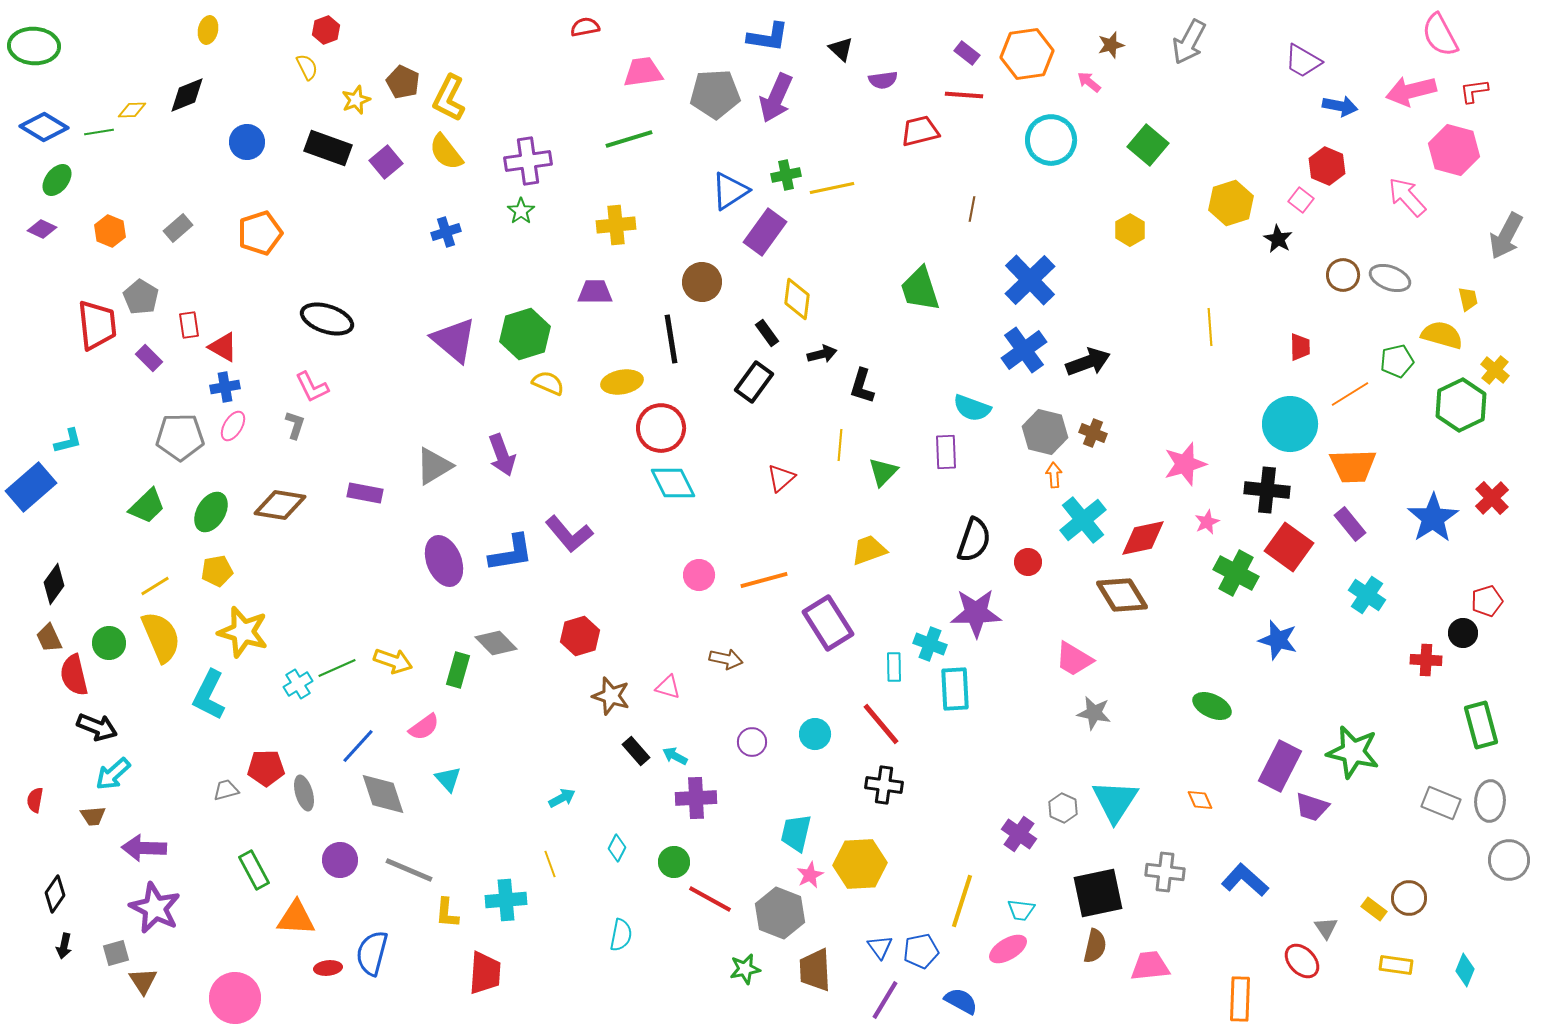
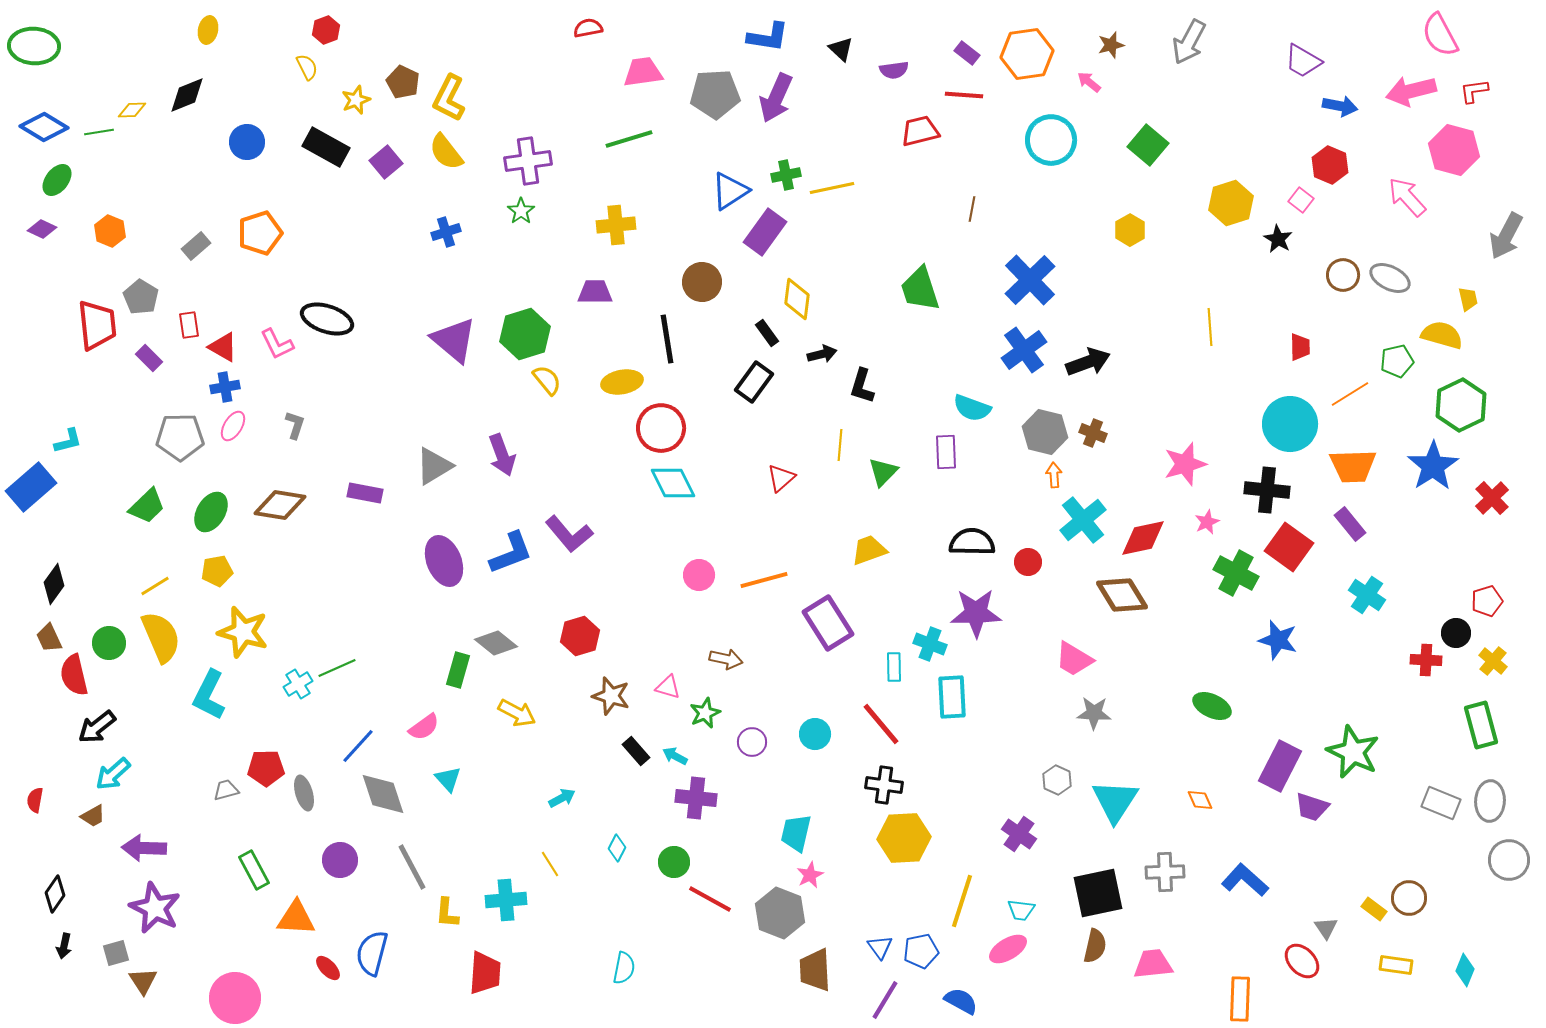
red semicircle at (585, 27): moved 3 px right, 1 px down
purple semicircle at (883, 80): moved 11 px right, 10 px up
black rectangle at (328, 148): moved 2 px left, 1 px up; rotated 9 degrees clockwise
red hexagon at (1327, 166): moved 3 px right, 1 px up
gray rectangle at (178, 228): moved 18 px right, 18 px down
gray ellipse at (1390, 278): rotated 6 degrees clockwise
black line at (671, 339): moved 4 px left
yellow cross at (1495, 370): moved 2 px left, 291 px down
yellow semicircle at (548, 383): moved 1 px left, 3 px up; rotated 28 degrees clockwise
pink L-shape at (312, 387): moved 35 px left, 43 px up
blue star at (1433, 518): moved 52 px up
black semicircle at (974, 540): moved 2 px left, 2 px down; rotated 108 degrees counterclockwise
blue L-shape at (511, 553): rotated 12 degrees counterclockwise
black circle at (1463, 633): moved 7 px left
gray diamond at (496, 643): rotated 6 degrees counterclockwise
yellow arrow at (393, 661): moved 124 px right, 52 px down; rotated 9 degrees clockwise
cyan rectangle at (955, 689): moved 3 px left, 8 px down
gray star at (1094, 713): rotated 8 degrees counterclockwise
black arrow at (97, 727): rotated 120 degrees clockwise
green star at (1353, 752): rotated 12 degrees clockwise
purple cross at (696, 798): rotated 9 degrees clockwise
gray hexagon at (1063, 808): moved 6 px left, 28 px up
brown trapezoid at (93, 816): rotated 24 degrees counterclockwise
yellow line at (550, 864): rotated 12 degrees counterclockwise
yellow hexagon at (860, 864): moved 44 px right, 26 px up
gray line at (409, 870): moved 3 px right, 3 px up; rotated 39 degrees clockwise
gray cross at (1165, 872): rotated 9 degrees counterclockwise
cyan semicircle at (621, 935): moved 3 px right, 33 px down
pink trapezoid at (1150, 966): moved 3 px right, 2 px up
red ellipse at (328, 968): rotated 52 degrees clockwise
green star at (745, 969): moved 40 px left, 256 px up; rotated 12 degrees counterclockwise
